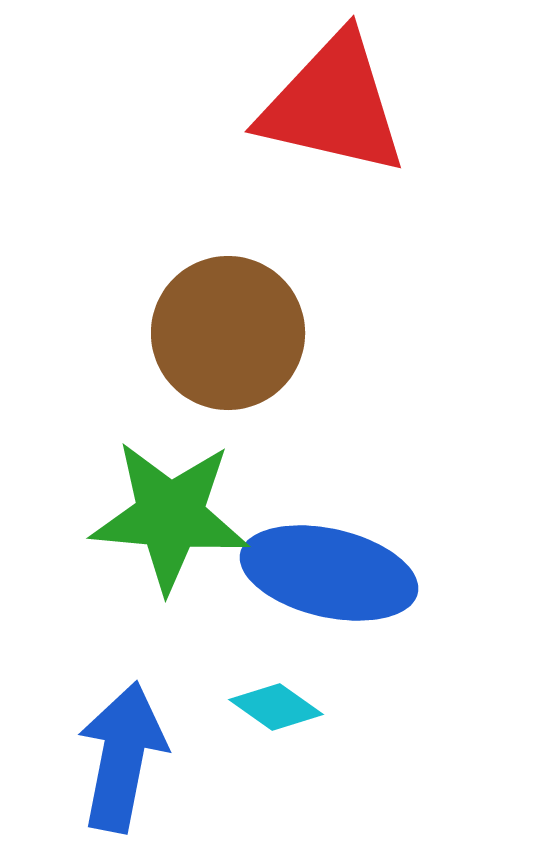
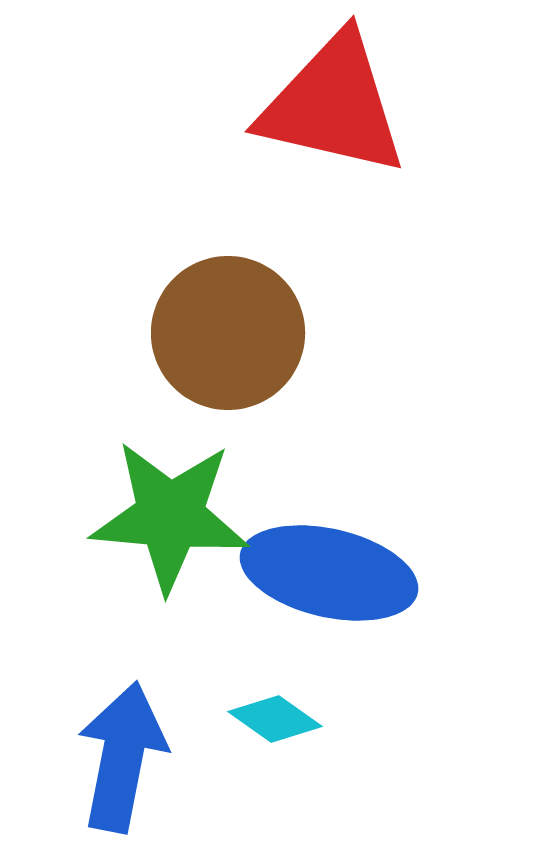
cyan diamond: moved 1 px left, 12 px down
